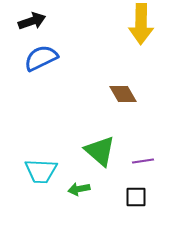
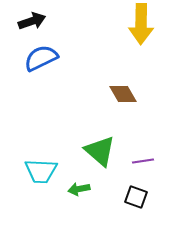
black square: rotated 20 degrees clockwise
